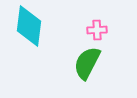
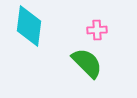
green semicircle: rotated 108 degrees clockwise
